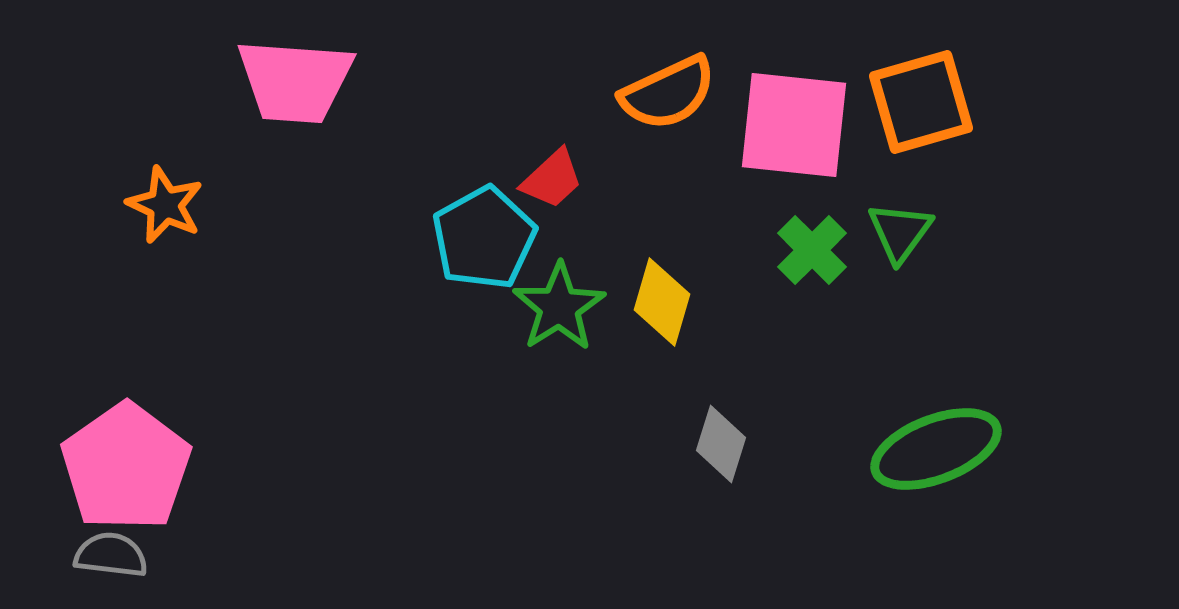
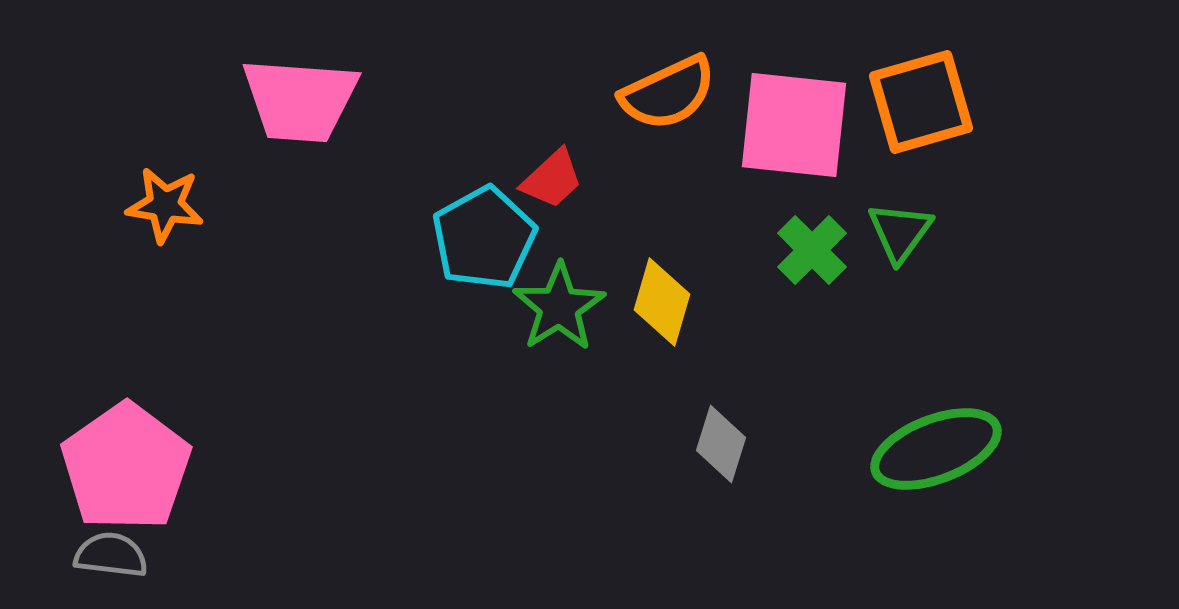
pink trapezoid: moved 5 px right, 19 px down
orange star: rotated 16 degrees counterclockwise
